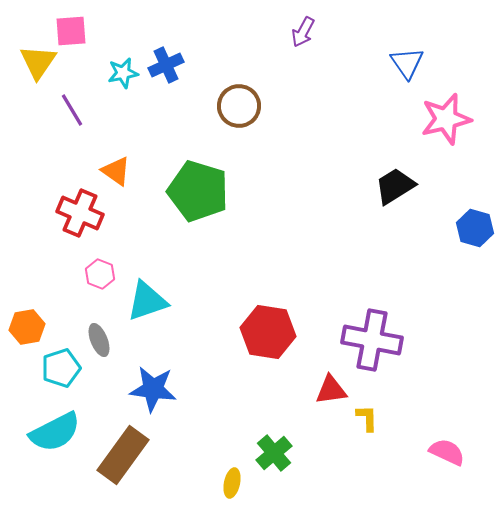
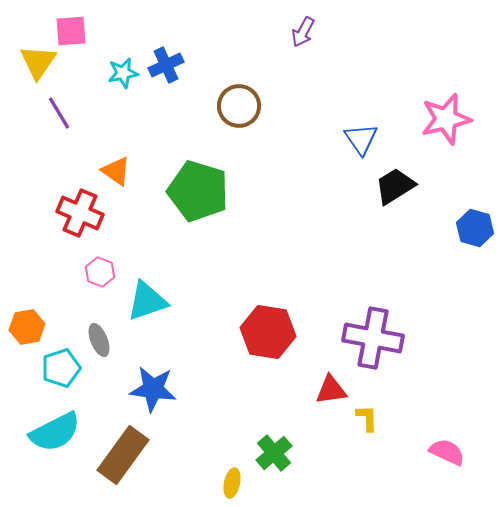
blue triangle: moved 46 px left, 76 px down
purple line: moved 13 px left, 3 px down
pink hexagon: moved 2 px up
purple cross: moved 1 px right, 2 px up
